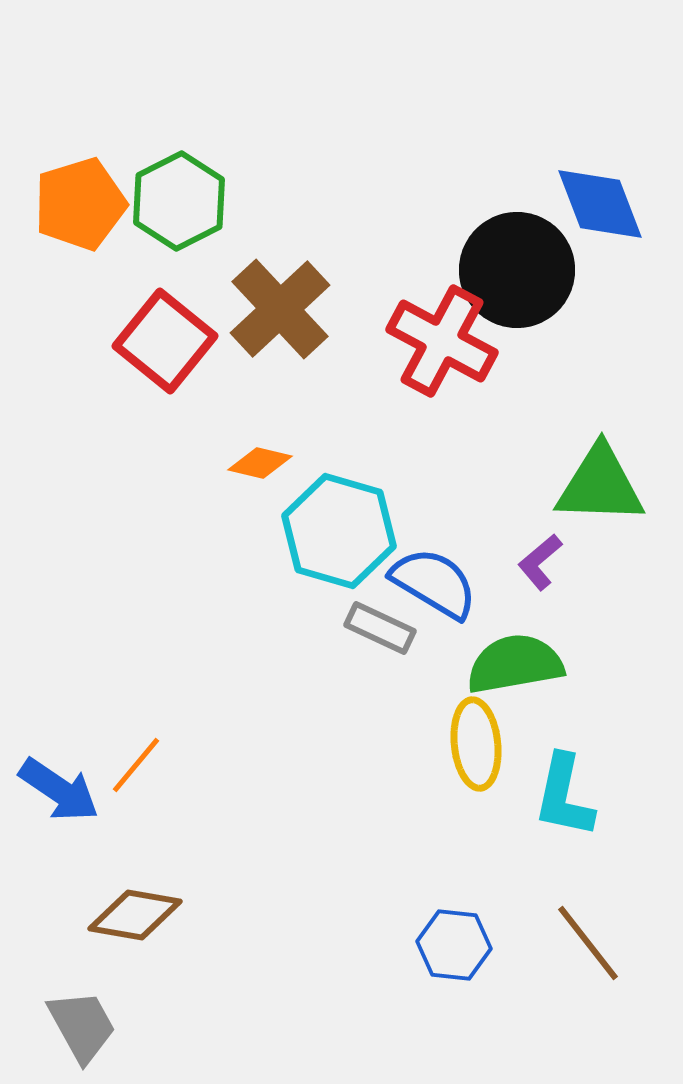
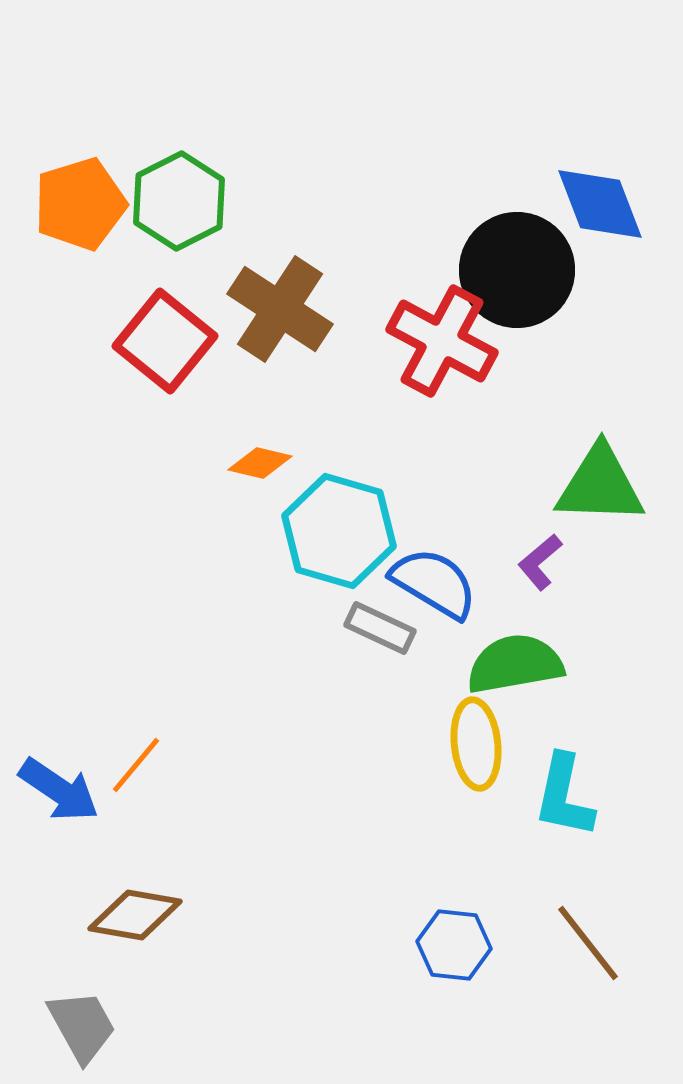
brown cross: rotated 14 degrees counterclockwise
